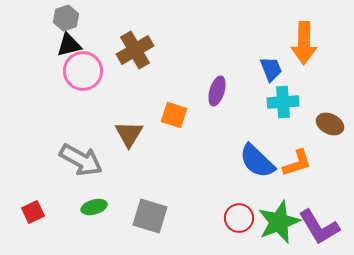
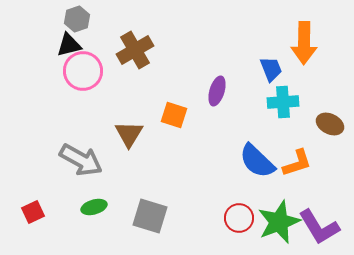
gray hexagon: moved 11 px right, 1 px down
